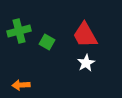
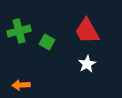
red trapezoid: moved 2 px right, 4 px up
white star: moved 1 px right, 1 px down
